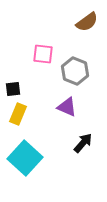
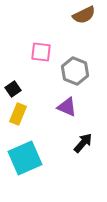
brown semicircle: moved 3 px left, 7 px up; rotated 10 degrees clockwise
pink square: moved 2 px left, 2 px up
black square: rotated 28 degrees counterclockwise
cyan square: rotated 24 degrees clockwise
